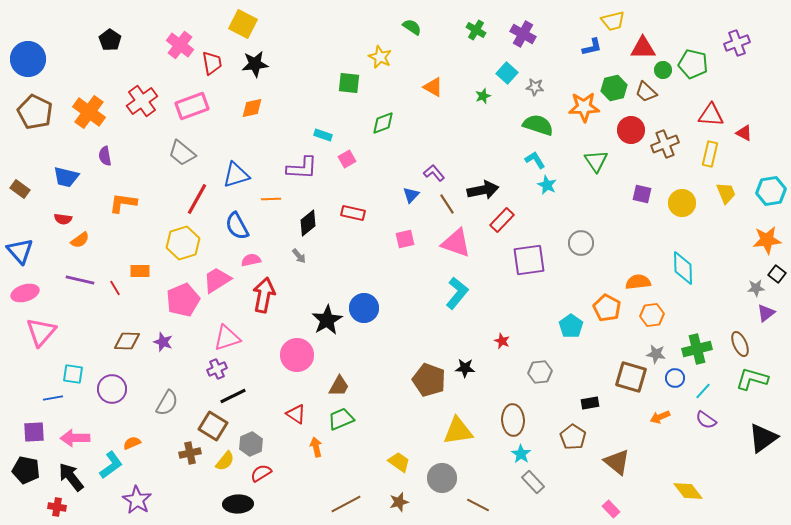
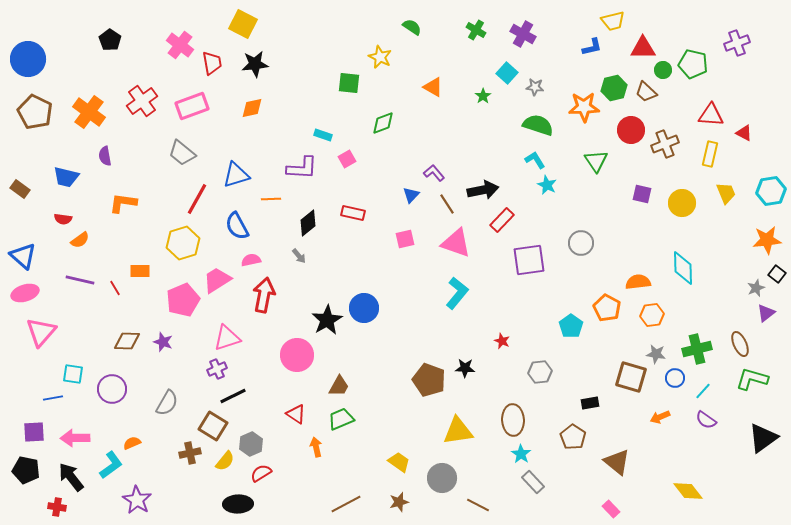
green star at (483, 96): rotated 14 degrees counterclockwise
blue triangle at (20, 251): moved 3 px right, 5 px down; rotated 8 degrees counterclockwise
gray star at (756, 288): rotated 18 degrees counterclockwise
